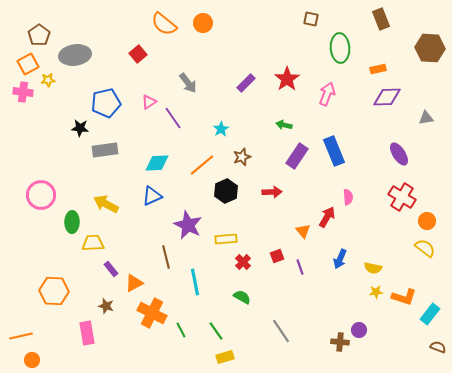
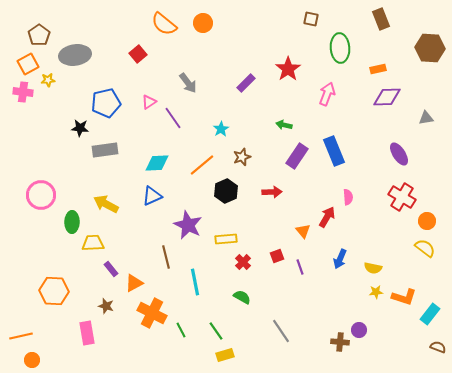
red star at (287, 79): moved 1 px right, 10 px up
yellow rectangle at (225, 357): moved 2 px up
